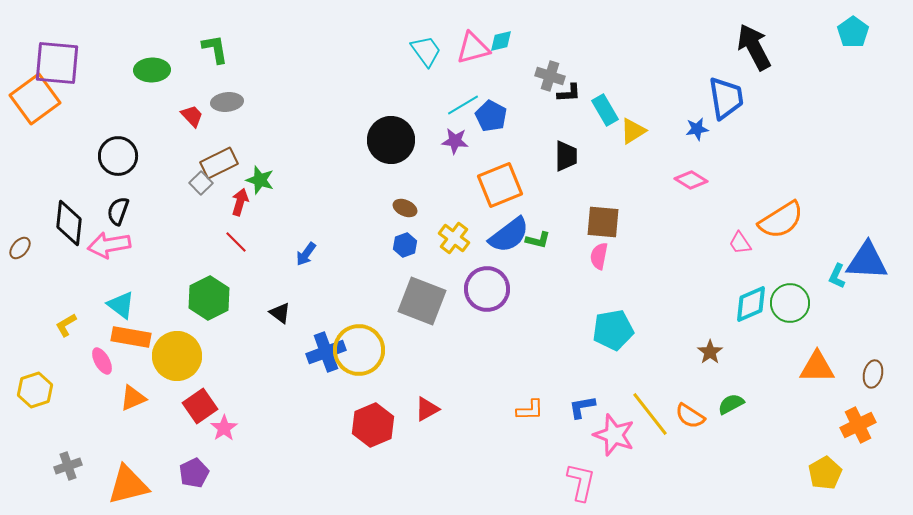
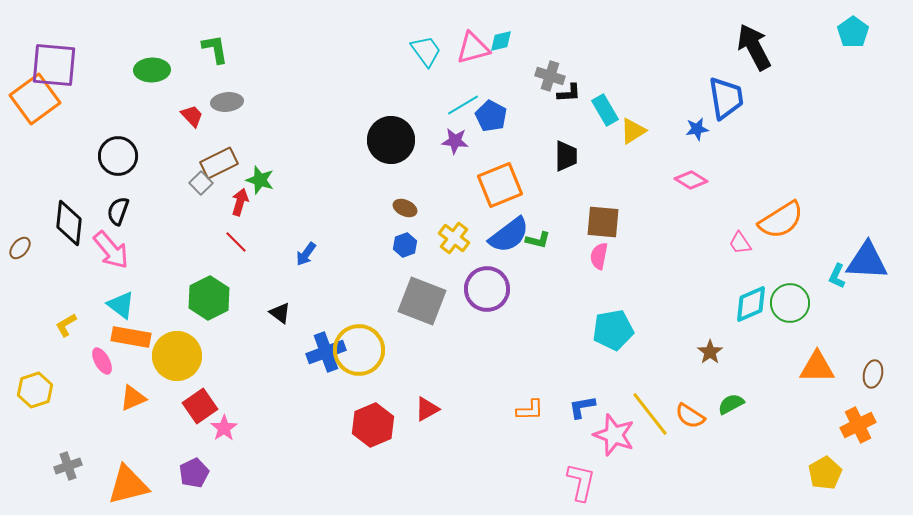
purple square at (57, 63): moved 3 px left, 2 px down
pink arrow at (109, 245): moved 2 px right, 5 px down; rotated 120 degrees counterclockwise
